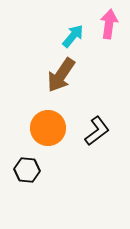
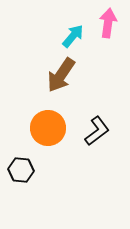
pink arrow: moved 1 px left, 1 px up
black hexagon: moved 6 px left
